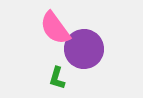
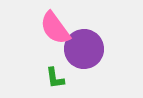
green L-shape: moved 2 px left; rotated 25 degrees counterclockwise
